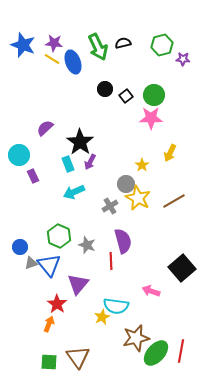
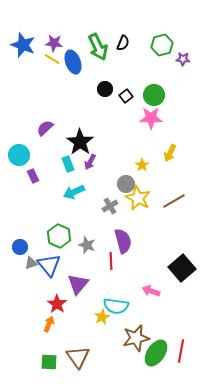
black semicircle at (123, 43): rotated 126 degrees clockwise
green ellipse at (156, 353): rotated 8 degrees counterclockwise
